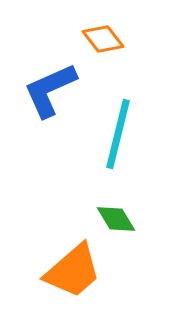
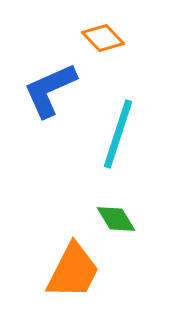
orange diamond: moved 1 px up; rotated 6 degrees counterclockwise
cyan line: rotated 4 degrees clockwise
orange trapezoid: rotated 22 degrees counterclockwise
